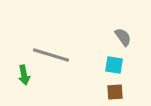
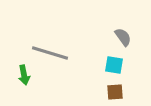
gray line: moved 1 px left, 2 px up
